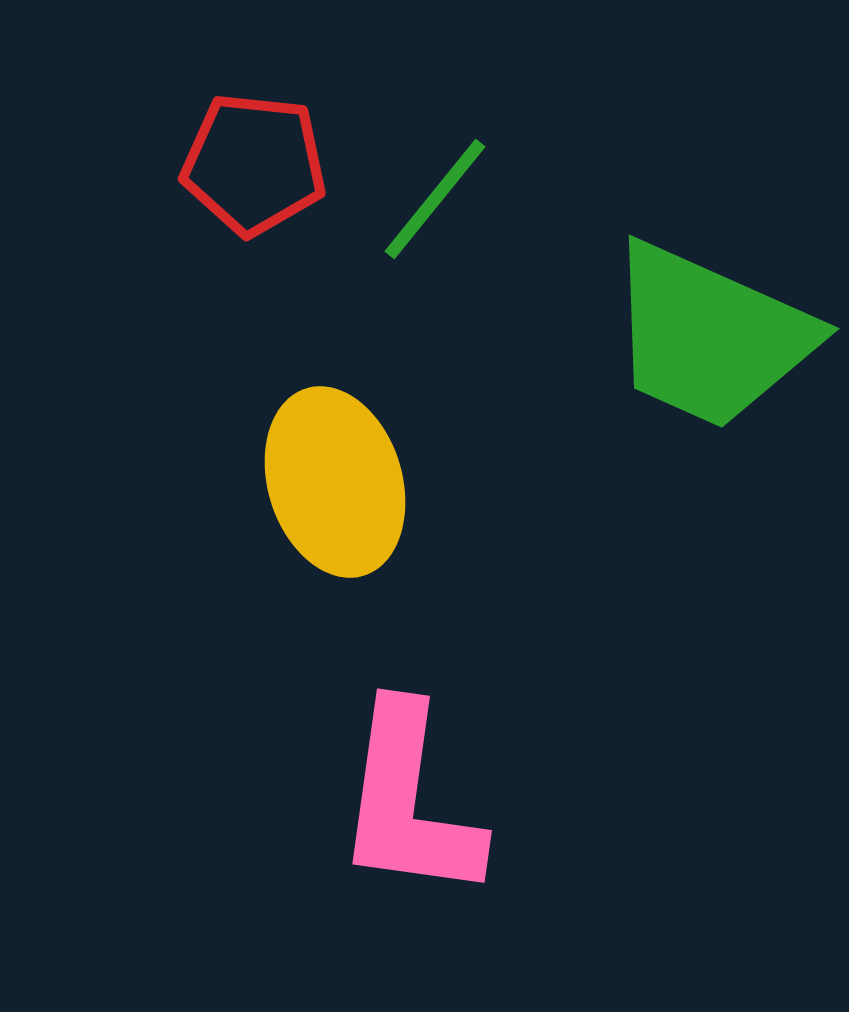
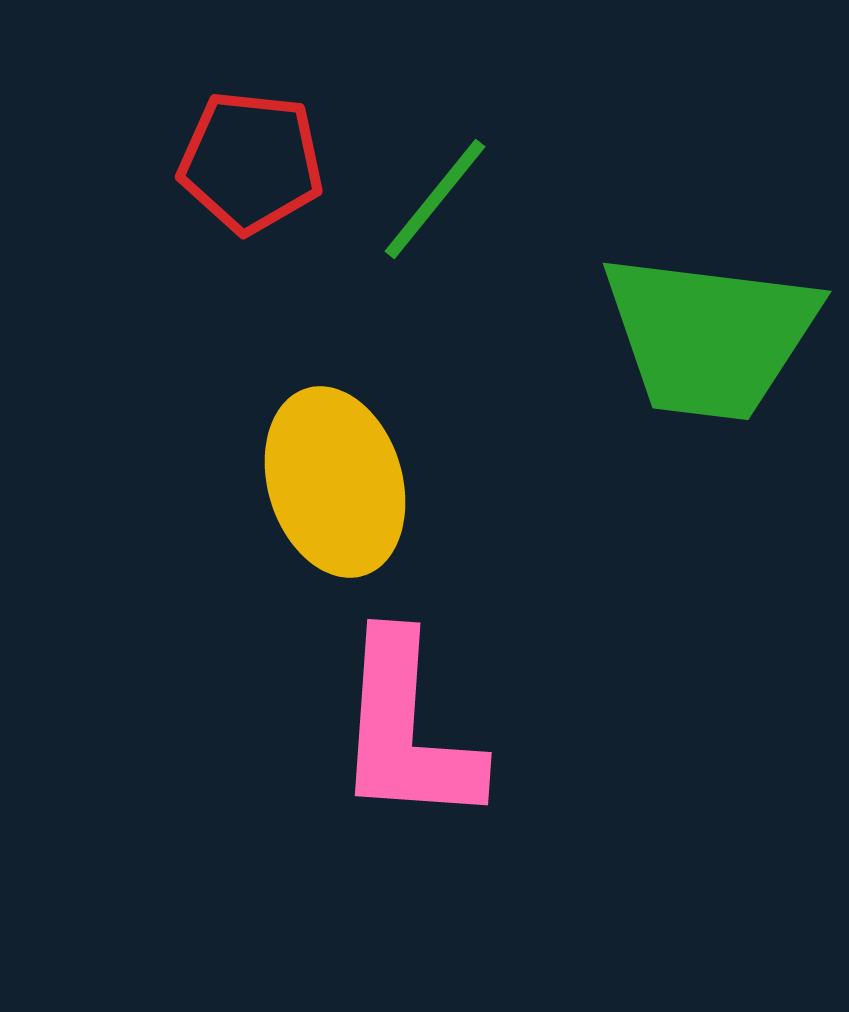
red pentagon: moved 3 px left, 2 px up
green trapezoid: rotated 17 degrees counterclockwise
pink L-shape: moved 2 px left, 72 px up; rotated 4 degrees counterclockwise
